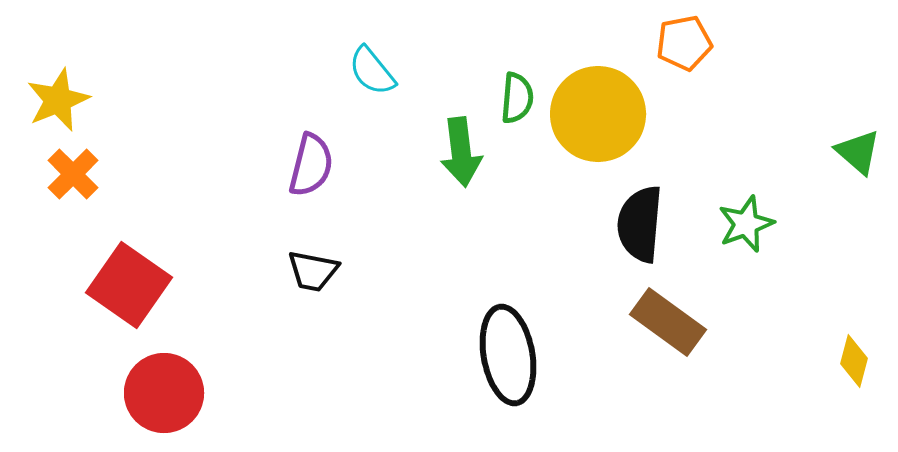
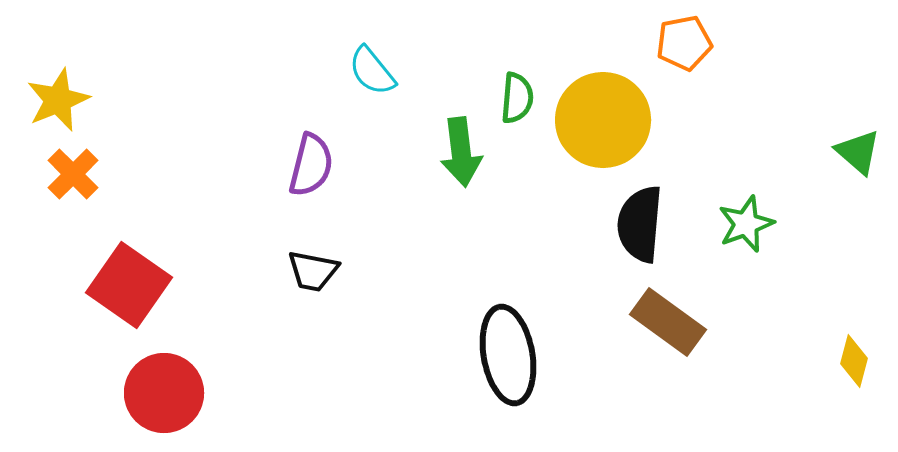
yellow circle: moved 5 px right, 6 px down
